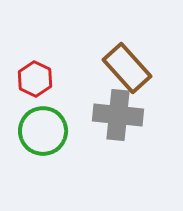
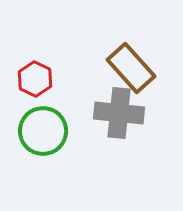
brown rectangle: moved 4 px right
gray cross: moved 1 px right, 2 px up
